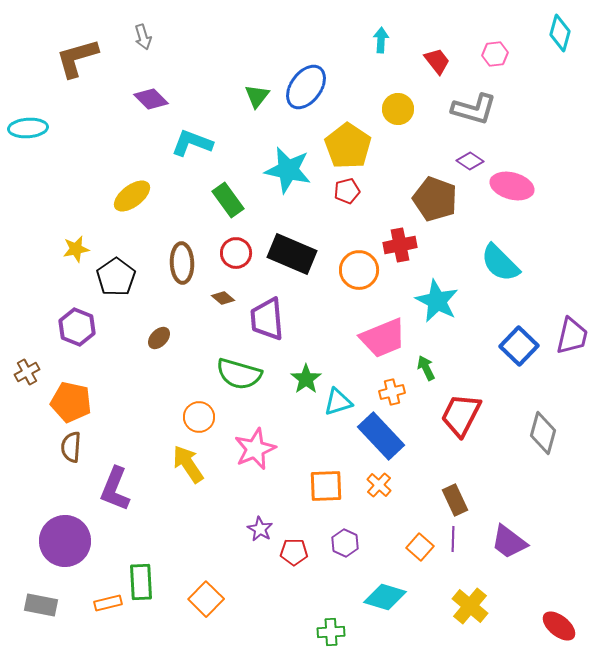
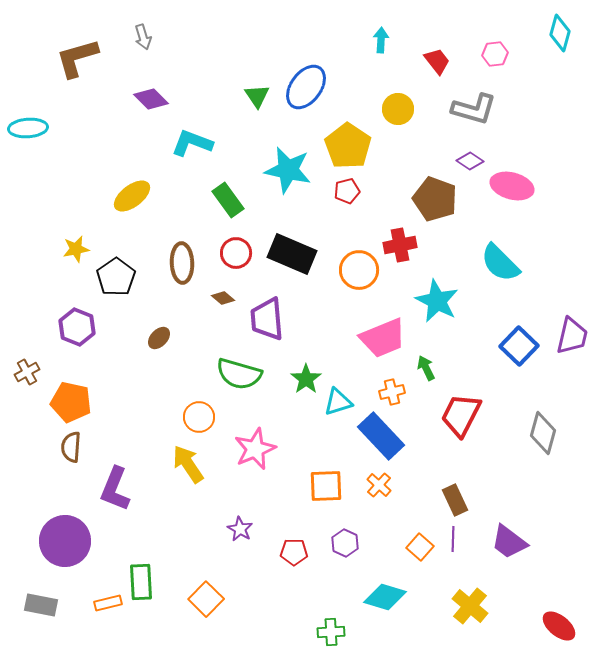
green triangle at (257, 96): rotated 12 degrees counterclockwise
purple star at (260, 529): moved 20 px left
